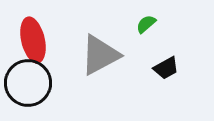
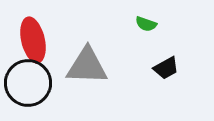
green semicircle: rotated 120 degrees counterclockwise
gray triangle: moved 13 px left, 11 px down; rotated 30 degrees clockwise
